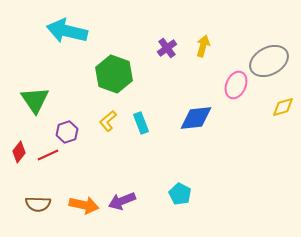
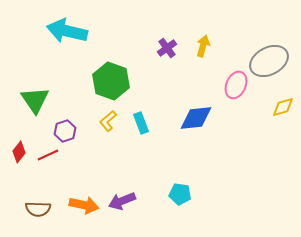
green hexagon: moved 3 px left, 7 px down
purple hexagon: moved 2 px left, 1 px up
cyan pentagon: rotated 20 degrees counterclockwise
brown semicircle: moved 5 px down
